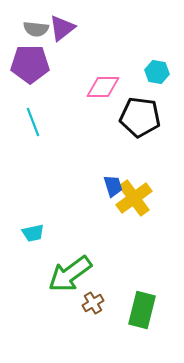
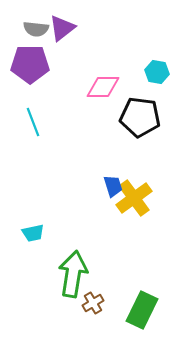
green arrow: moved 3 px right; rotated 135 degrees clockwise
green rectangle: rotated 12 degrees clockwise
